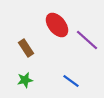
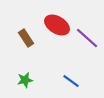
red ellipse: rotated 20 degrees counterclockwise
purple line: moved 2 px up
brown rectangle: moved 10 px up
